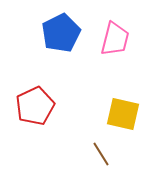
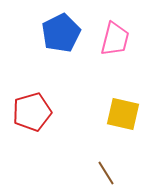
red pentagon: moved 3 px left, 6 px down; rotated 9 degrees clockwise
brown line: moved 5 px right, 19 px down
